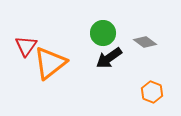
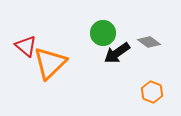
gray diamond: moved 4 px right
red triangle: rotated 25 degrees counterclockwise
black arrow: moved 8 px right, 5 px up
orange triangle: rotated 6 degrees counterclockwise
